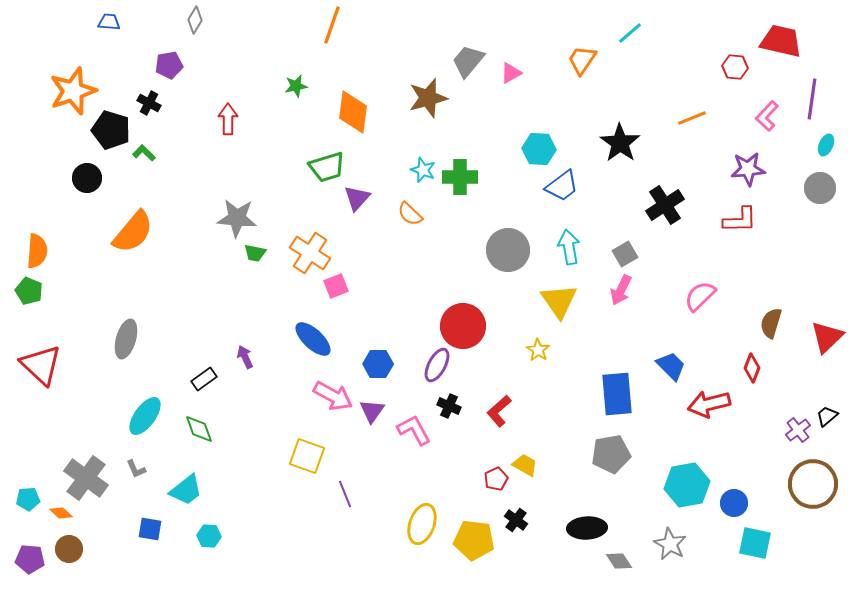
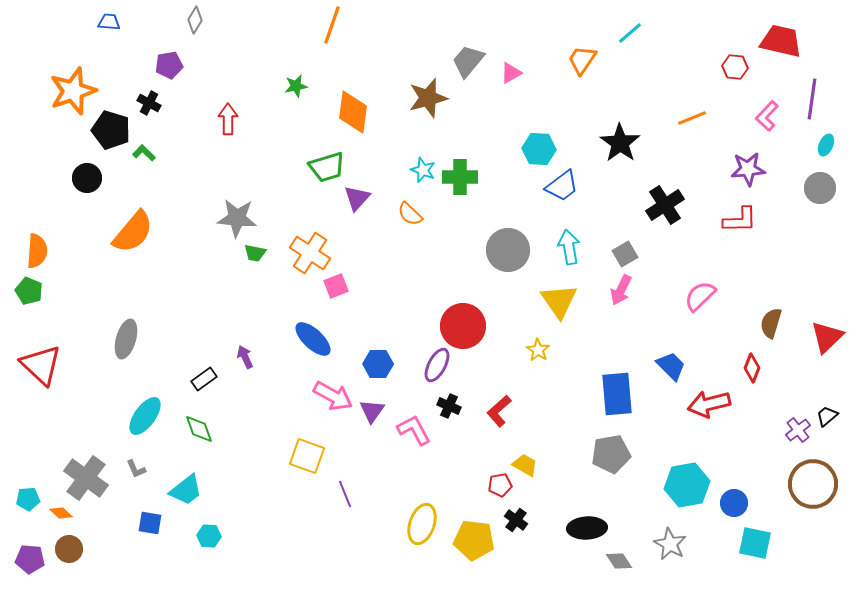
red pentagon at (496, 479): moved 4 px right, 6 px down; rotated 15 degrees clockwise
blue square at (150, 529): moved 6 px up
